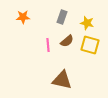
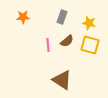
yellow star: moved 2 px right
brown triangle: rotated 20 degrees clockwise
